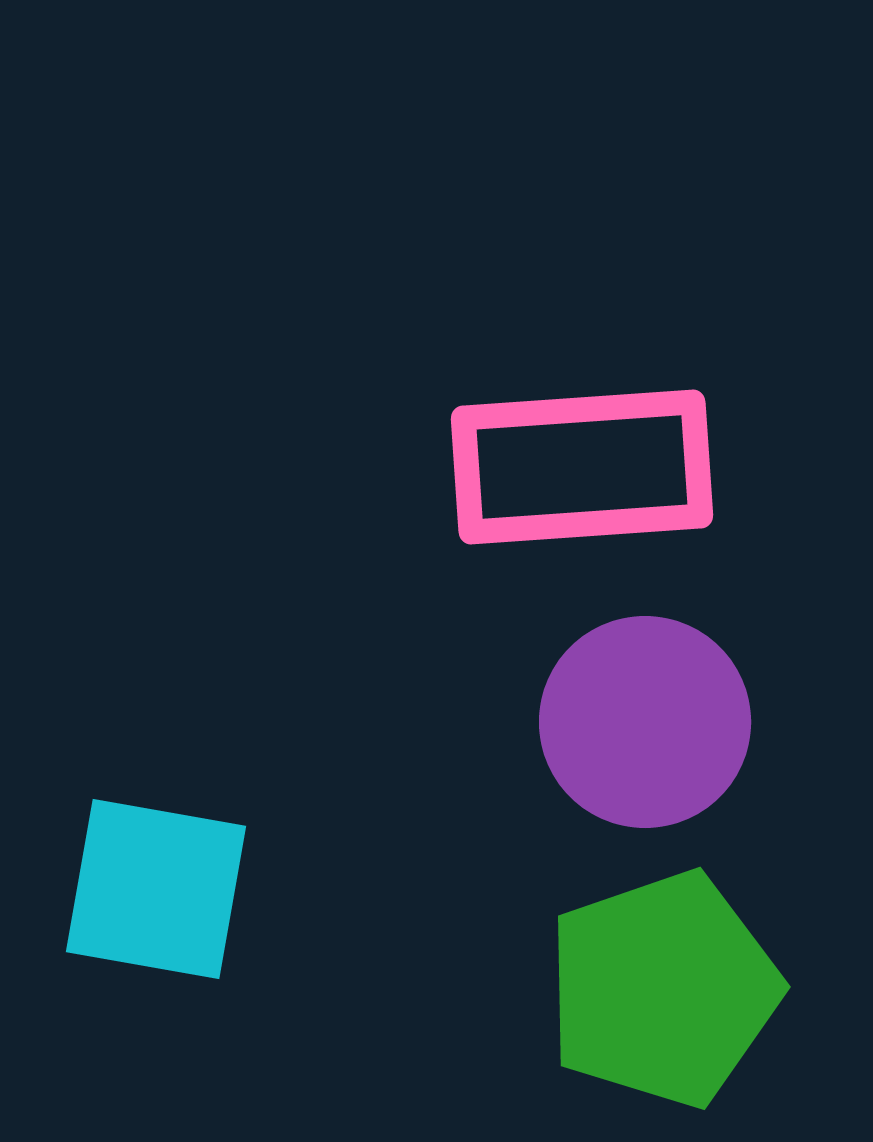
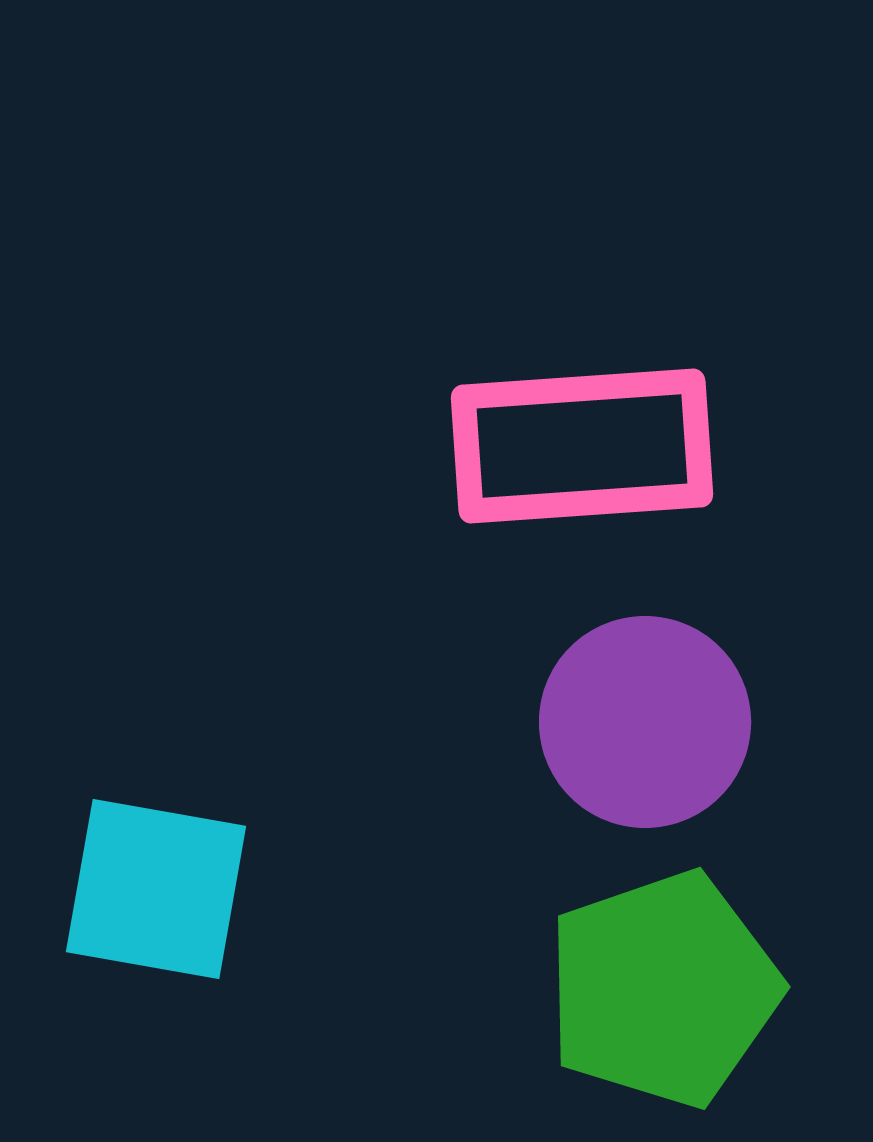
pink rectangle: moved 21 px up
